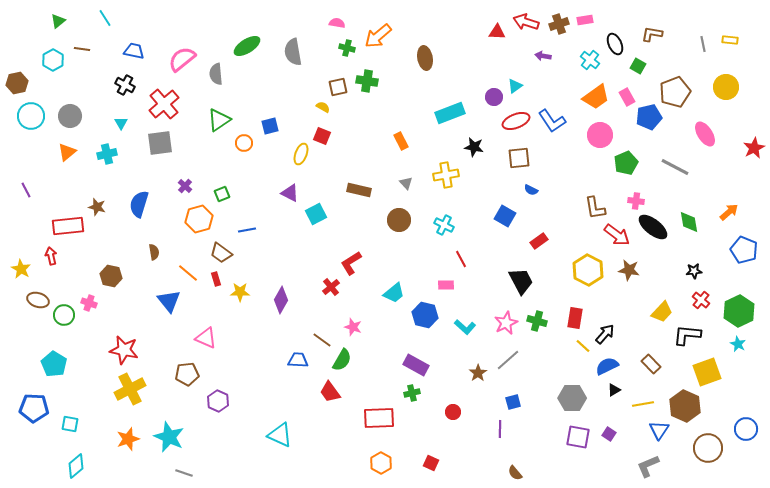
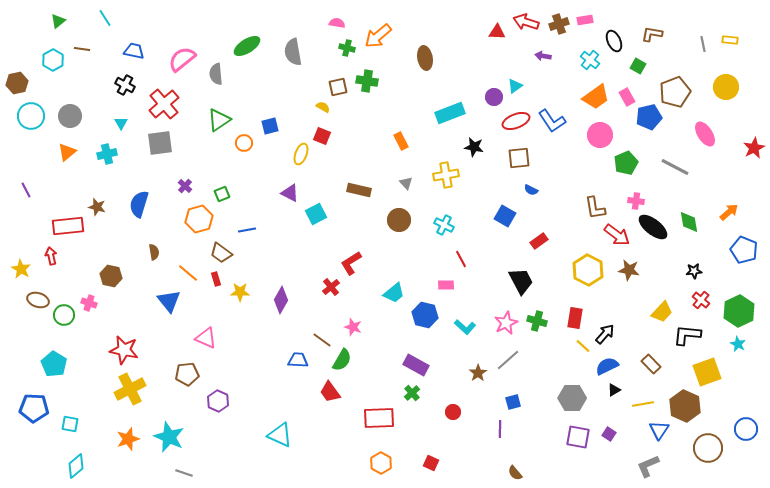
black ellipse at (615, 44): moved 1 px left, 3 px up
green cross at (412, 393): rotated 28 degrees counterclockwise
